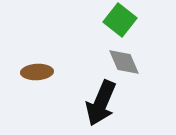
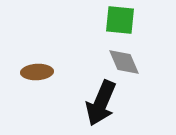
green square: rotated 32 degrees counterclockwise
